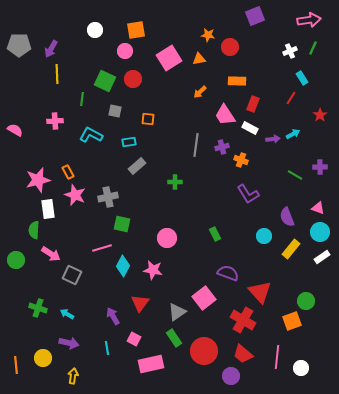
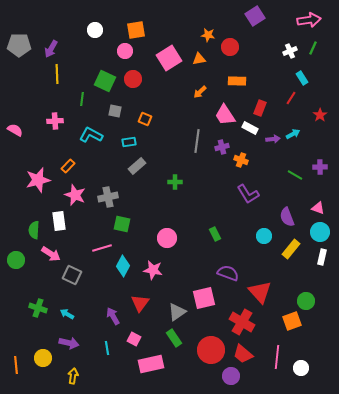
purple square at (255, 16): rotated 12 degrees counterclockwise
red rectangle at (253, 104): moved 7 px right, 4 px down
orange square at (148, 119): moved 3 px left; rotated 16 degrees clockwise
gray line at (196, 145): moved 1 px right, 4 px up
orange rectangle at (68, 172): moved 6 px up; rotated 72 degrees clockwise
white rectangle at (48, 209): moved 11 px right, 12 px down
white rectangle at (322, 257): rotated 42 degrees counterclockwise
pink square at (204, 298): rotated 25 degrees clockwise
red cross at (243, 320): moved 1 px left, 2 px down
red circle at (204, 351): moved 7 px right, 1 px up
